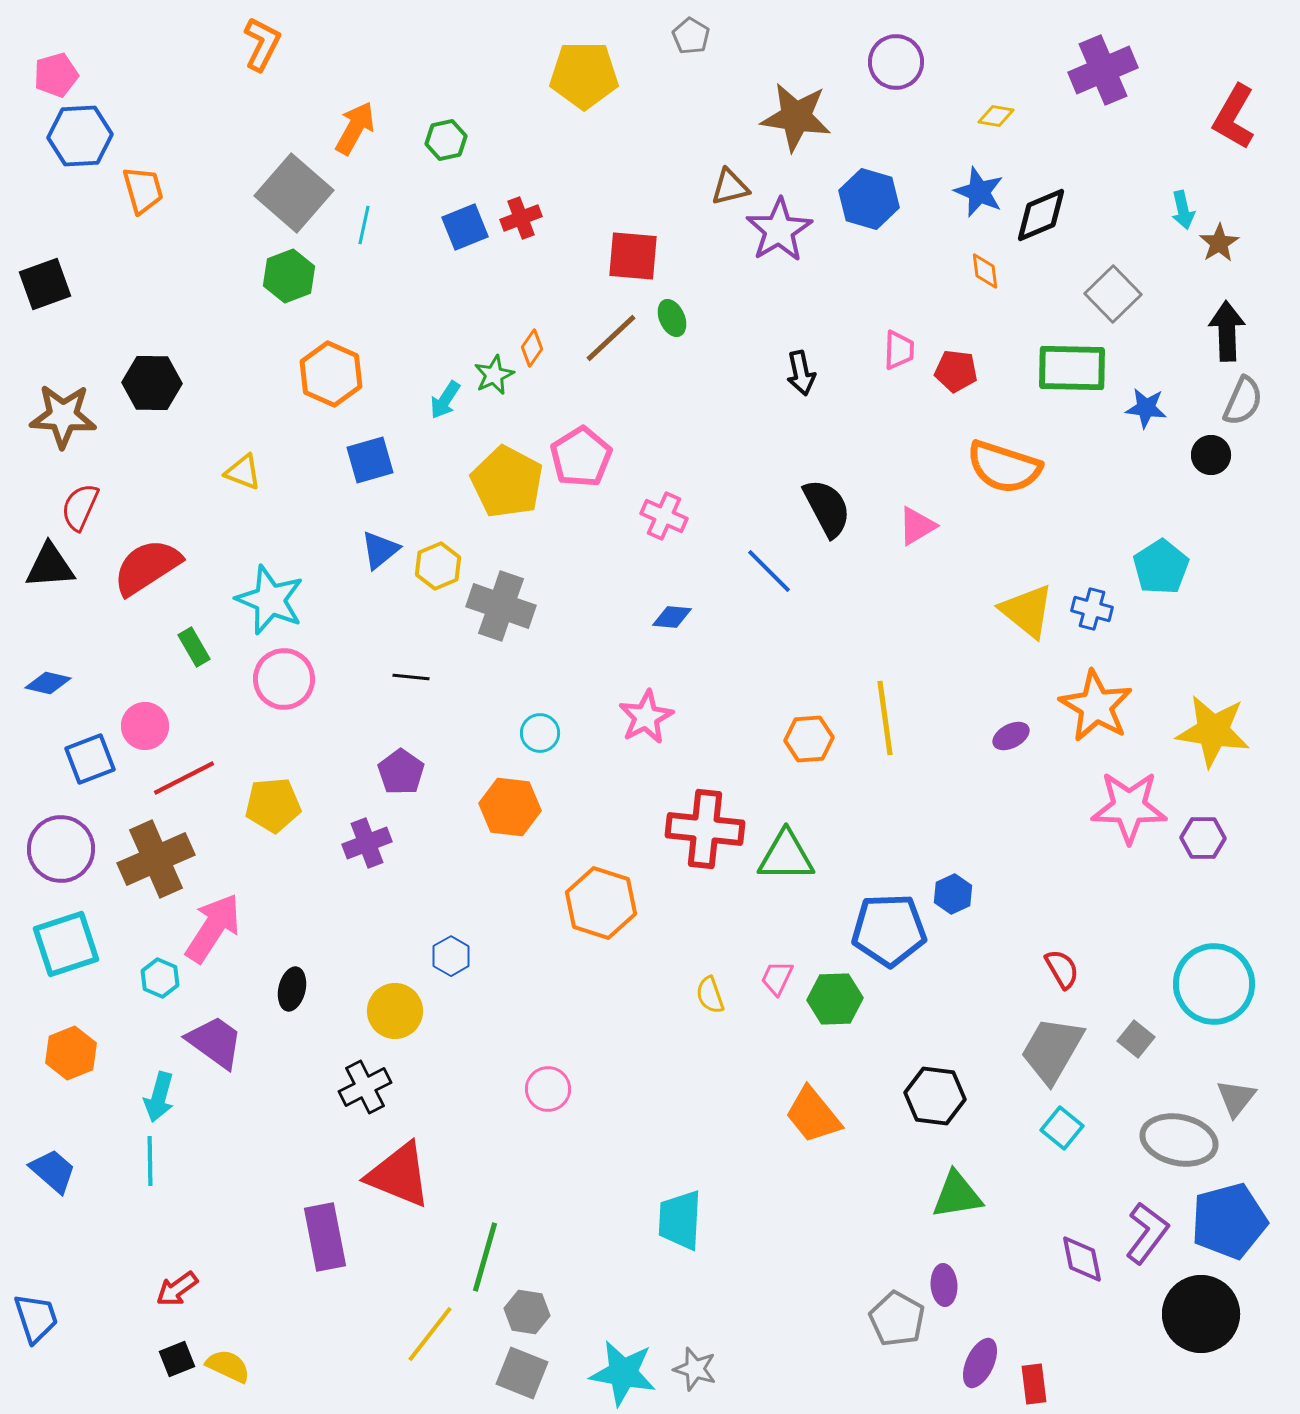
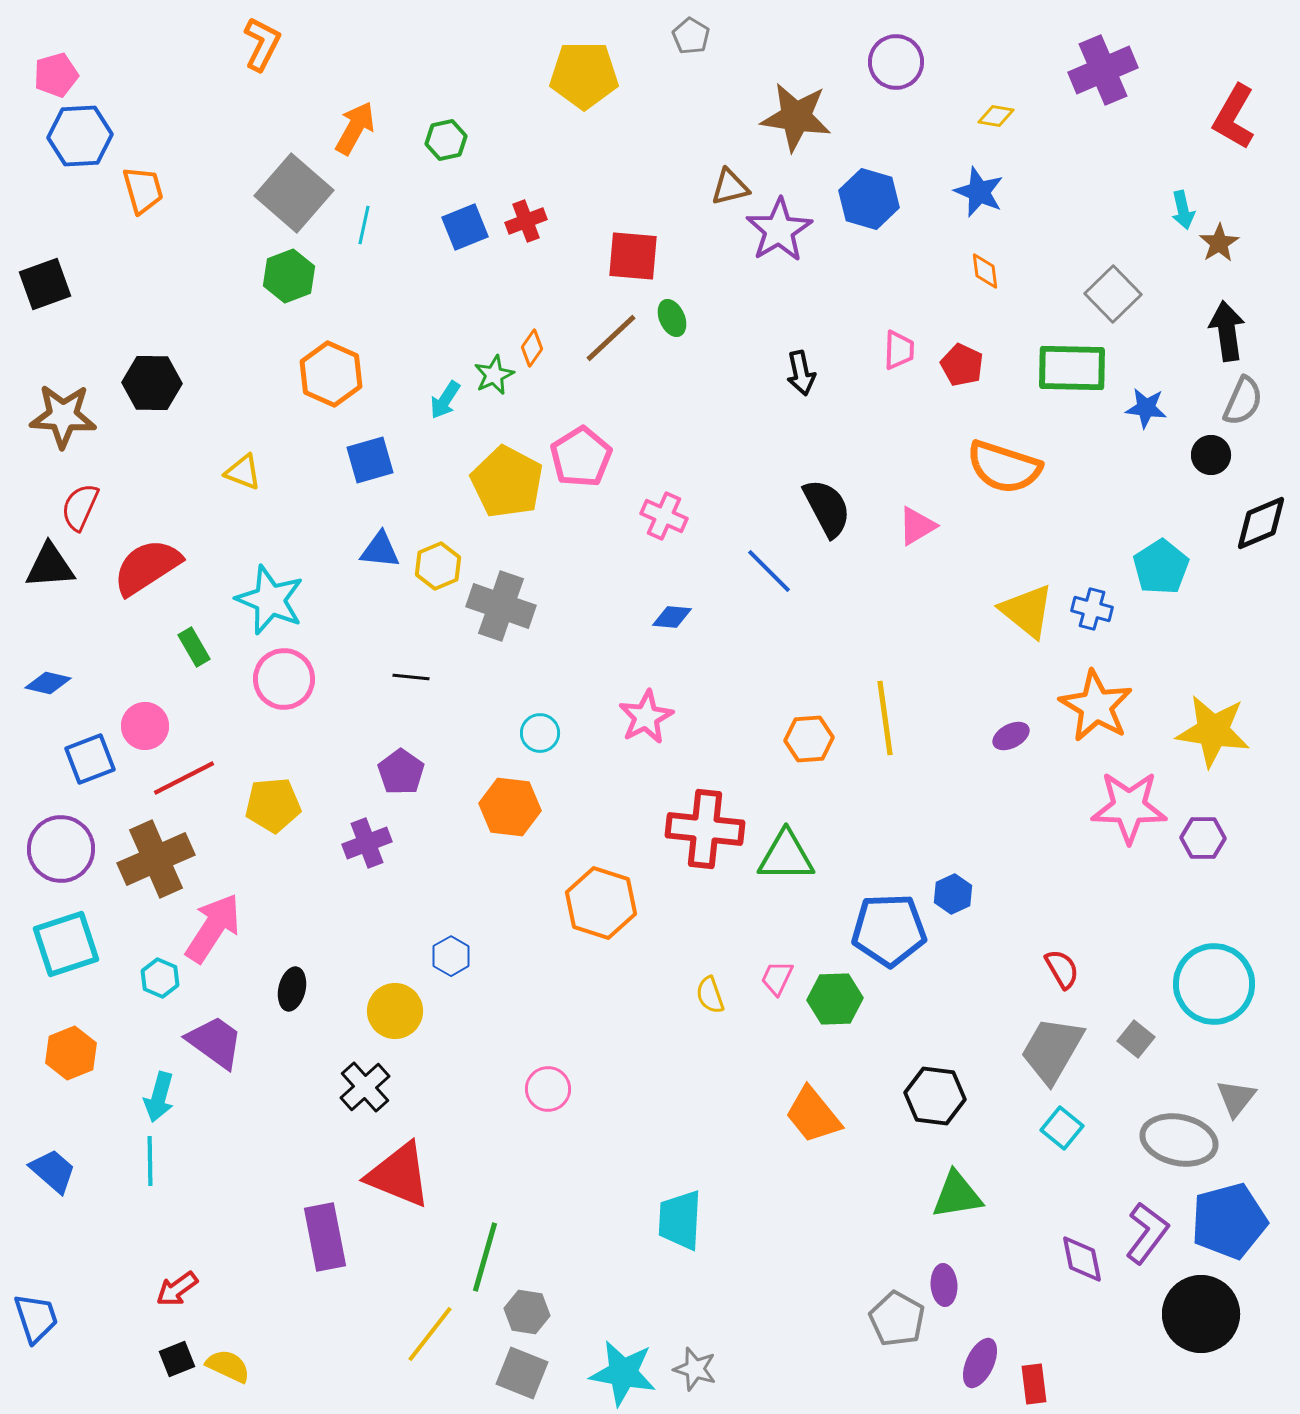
black diamond at (1041, 215): moved 220 px right, 308 px down
red cross at (521, 218): moved 5 px right, 3 px down
black arrow at (1227, 331): rotated 6 degrees counterclockwise
red pentagon at (956, 371): moved 6 px right, 6 px up; rotated 18 degrees clockwise
blue triangle at (380, 550): rotated 45 degrees clockwise
black cross at (365, 1087): rotated 15 degrees counterclockwise
